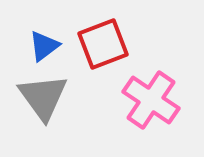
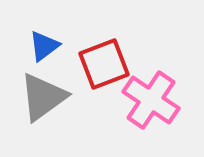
red square: moved 1 px right, 20 px down
gray triangle: rotated 30 degrees clockwise
